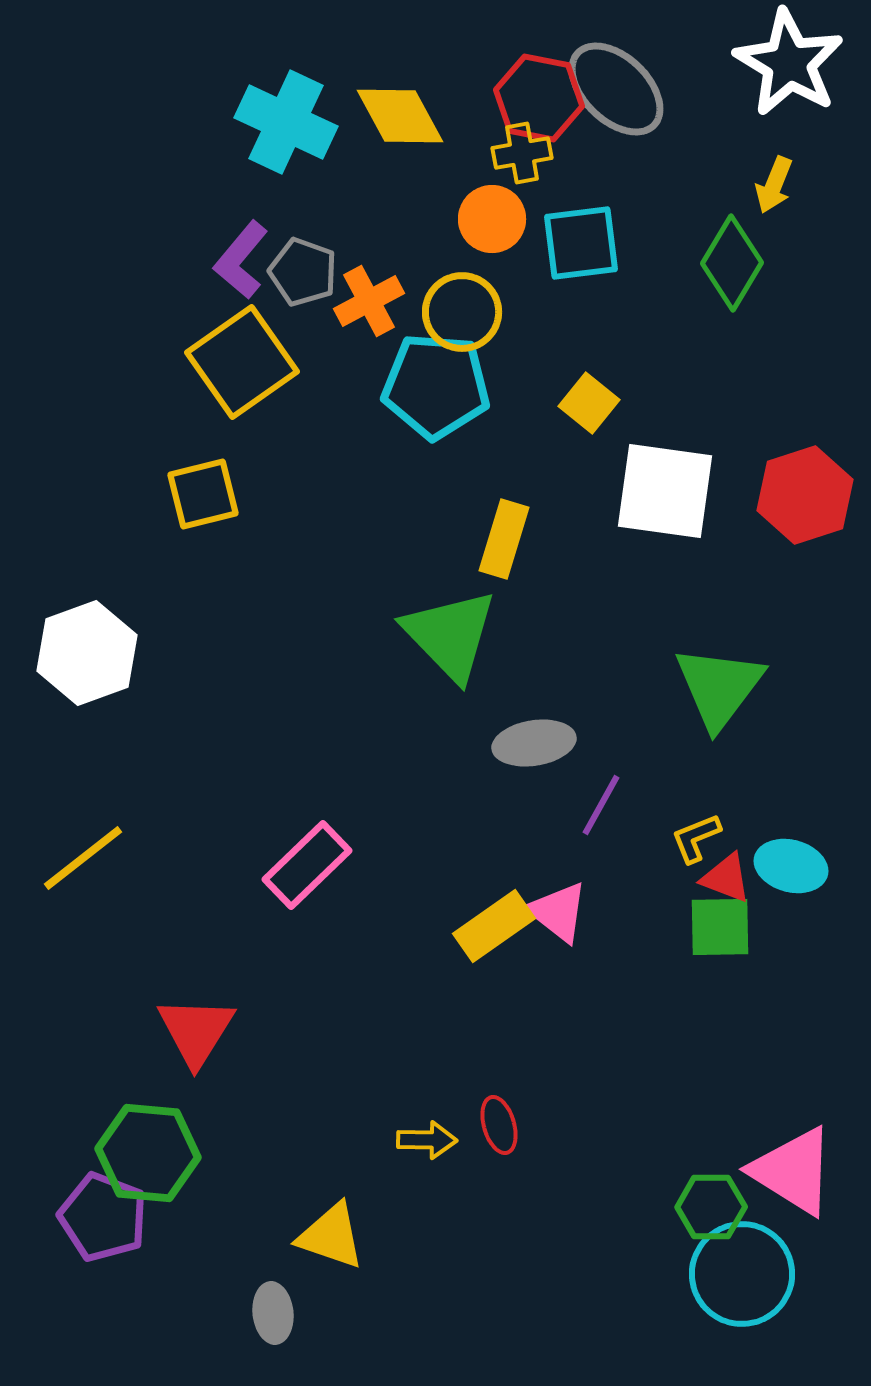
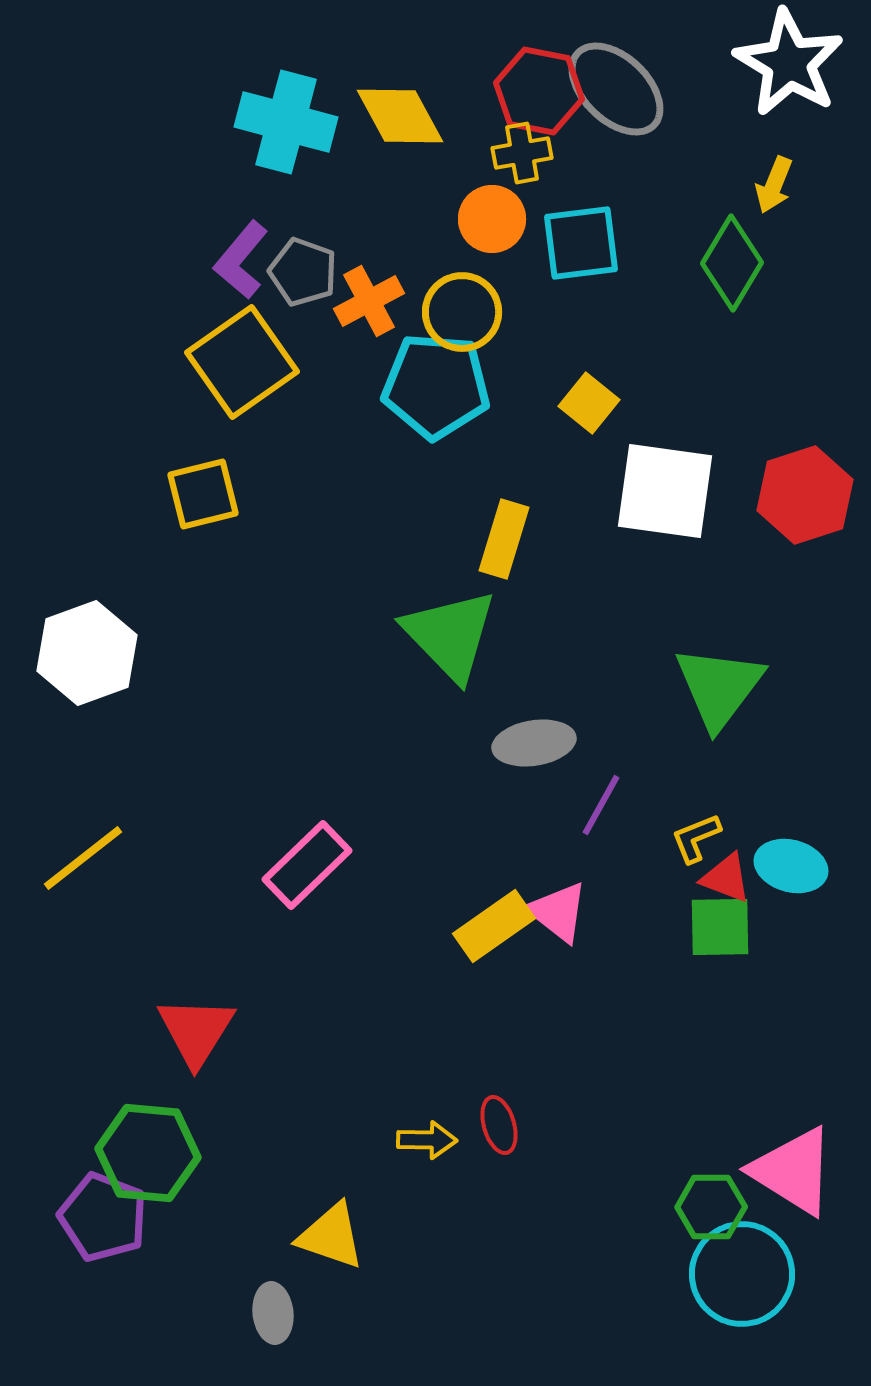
red hexagon at (539, 98): moved 7 px up
cyan cross at (286, 122): rotated 10 degrees counterclockwise
